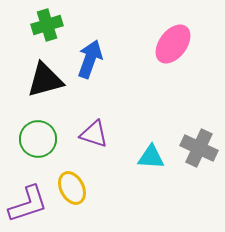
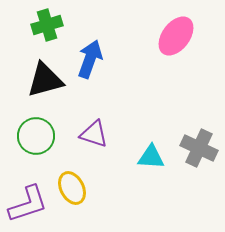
pink ellipse: moved 3 px right, 8 px up
green circle: moved 2 px left, 3 px up
